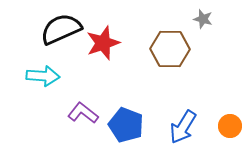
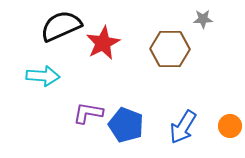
gray star: rotated 18 degrees counterclockwise
black semicircle: moved 3 px up
red star: rotated 8 degrees counterclockwise
purple L-shape: moved 5 px right; rotated 28 degrees counterclockwise
